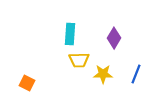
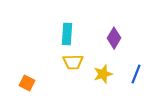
cyan rectangle: moved 3 px left
yellow trapezoid: moved 6 px left, 2 px down
yellow star: rotated 18 degrees counterclockwise
